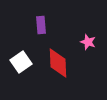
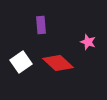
red diamond: rotated 44 degrees counterclockwise
